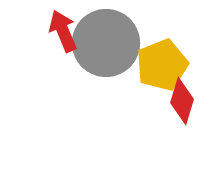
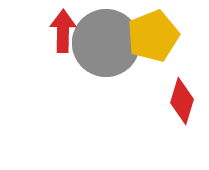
red arrow: rotated 24 degrees clockwise
yellow pentagon: moved 9 px left, 29 px up
